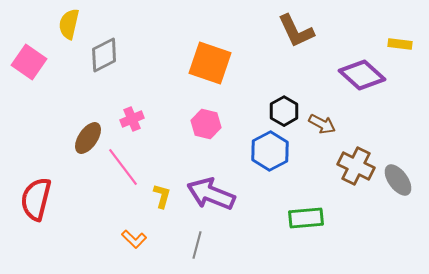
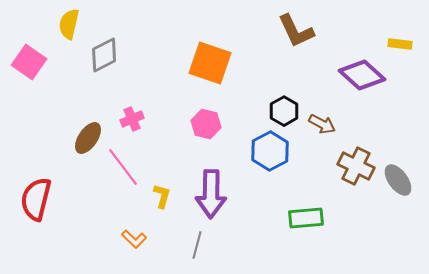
purple arrow: rotated 111 degrees counterclockwise
